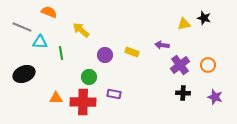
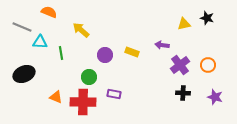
black star: moved 3 px right
orange triangle: moved 1 px up; rotated 24 degrees clockwise
